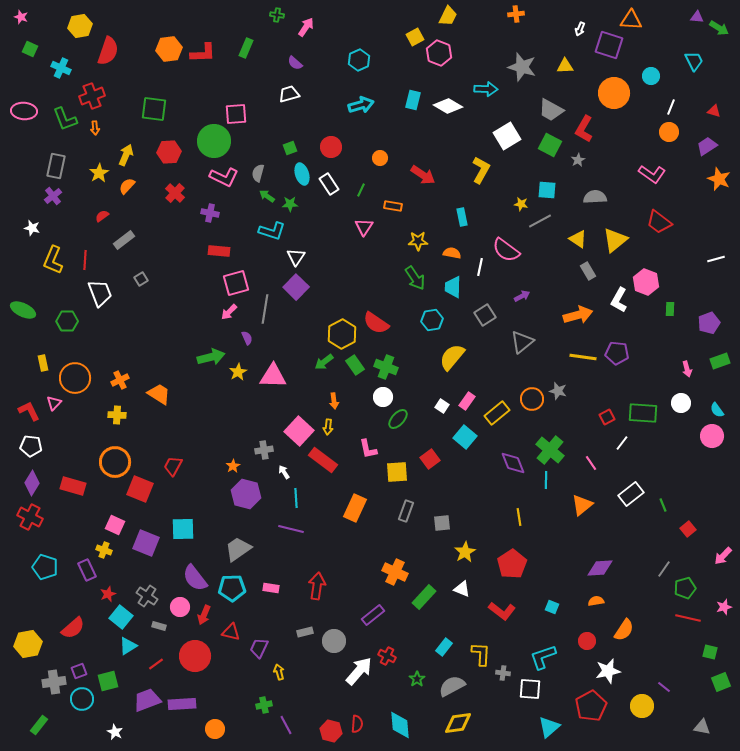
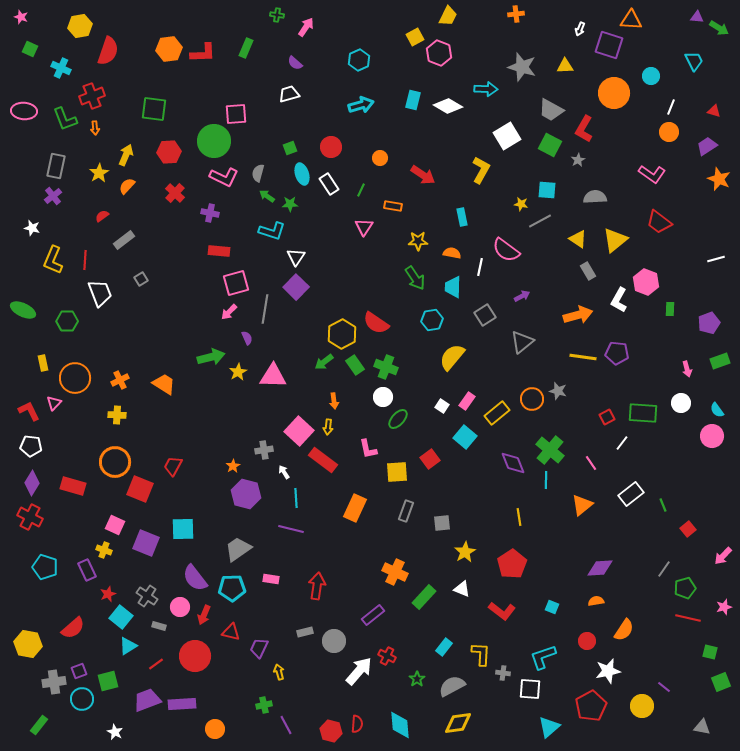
orange trapezoid at (159, 394): moved 5 px right, 10 px up
pink rectangle at (271, 588): moved 9 px up
yellow hexagon at (28, 644): rotated 20 degrees clockwise
